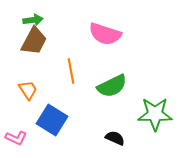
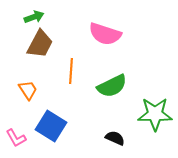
green arrow: moved 1 px right, 3 px up; rotated 12 degrees counterclockwise
brown trapezoid: moved 6 px right, 3 px down
orange line: rotated 15 degrees clockwise
blue square: moved 1 px left, 6 px down
pink L-shape: rotated 35 degrees clockwise
